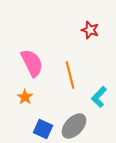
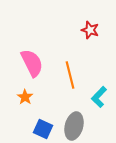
gray ellipse: rotated 28 degrees counterclockwise
